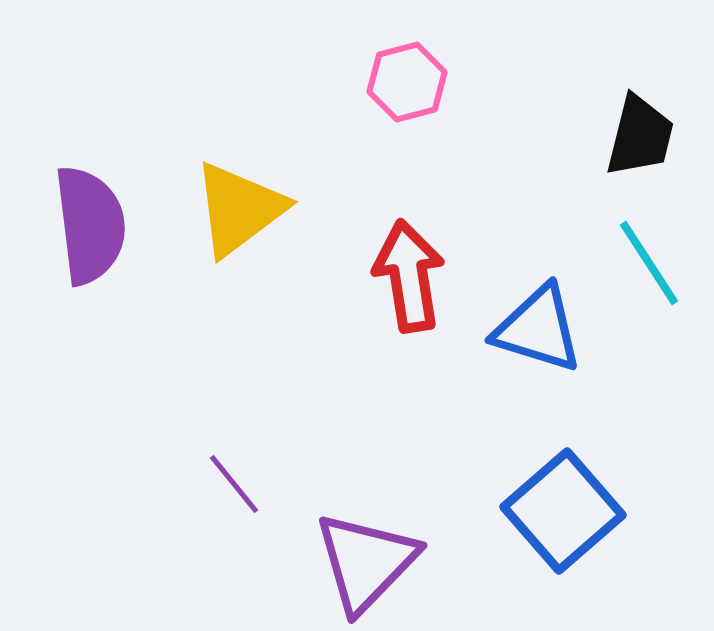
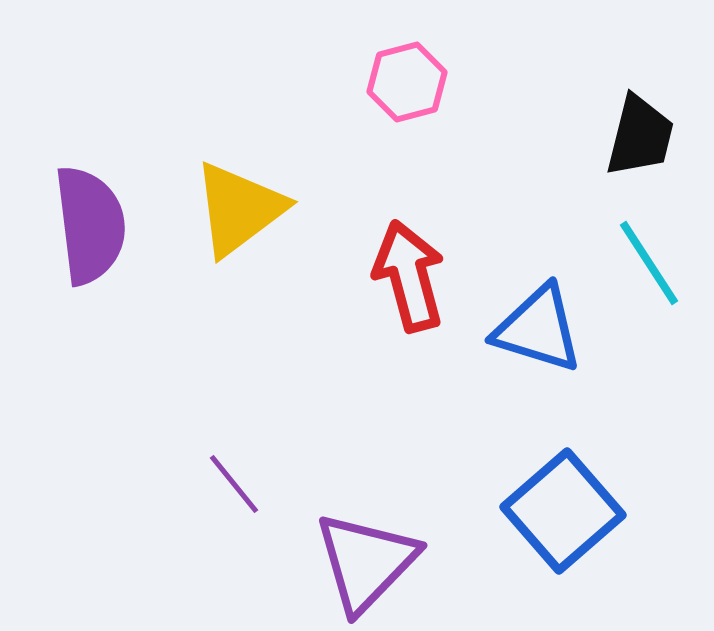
red arrow: rotated 6 degrees counterclockwise
